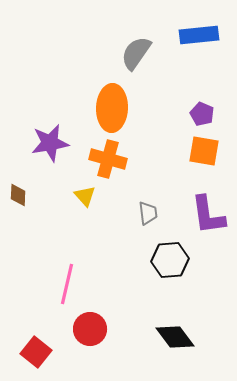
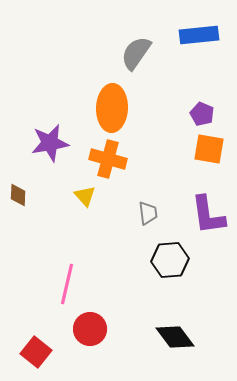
orange square: moved 5 px right, 2 px up
